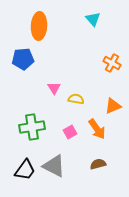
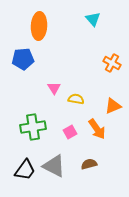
green cross: moved 1 px right
brown semicircle: moved 9 px left
